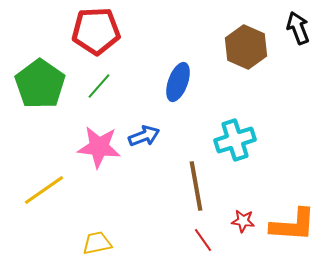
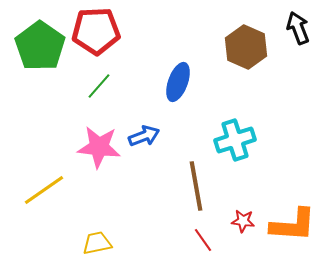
green pentagon: moved 38 px up
